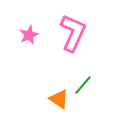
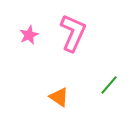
green line: moved 26 px right
orange triangle: moved 2 px up
